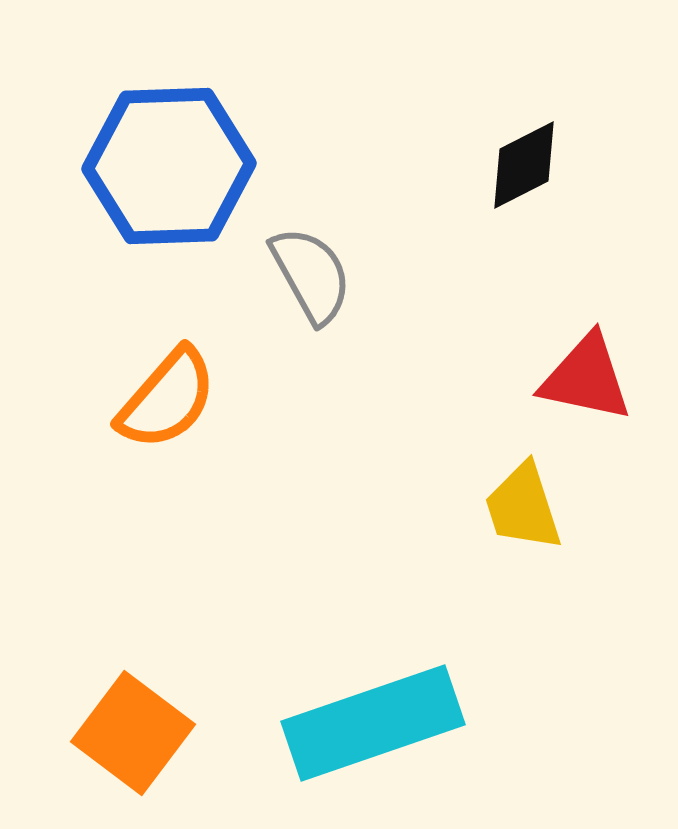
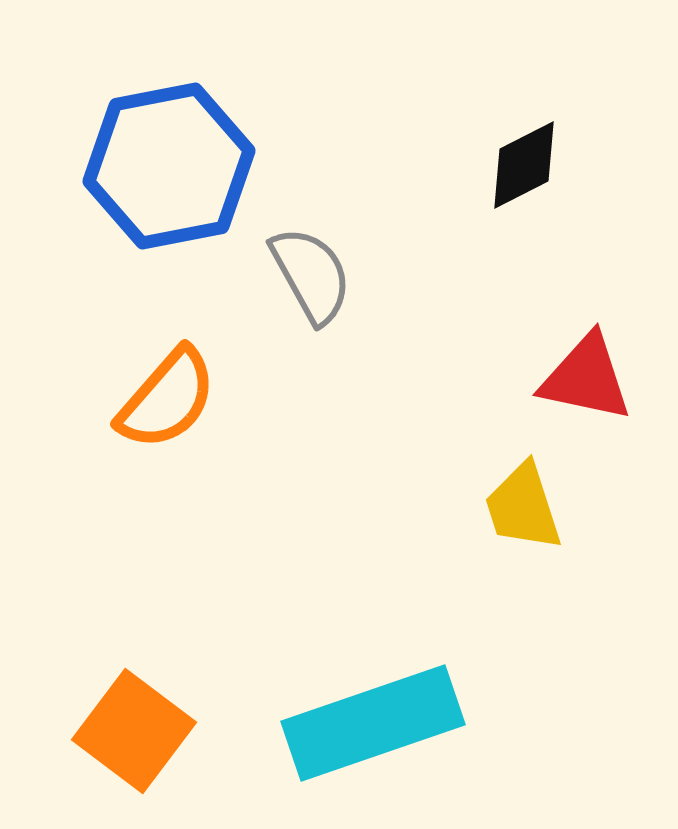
blue hexagon: rotated 9 degrees counterclockwise
orange square: moved 1 px right, 2 px up
